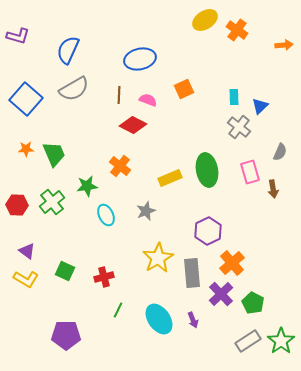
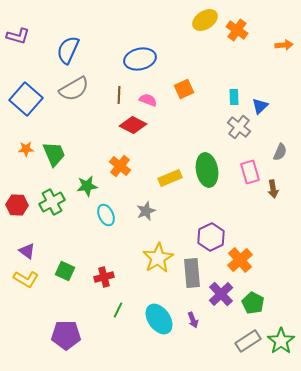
green cross at (52, 202): rotated 10 degrees clockwise
purple hexagon at (208, 231): moved 3 px right, 6 px down
orange cross at (232, 263): moved 8 px right, 3 px up
